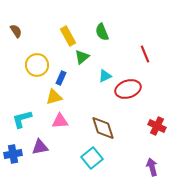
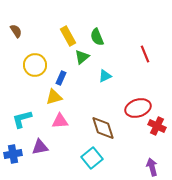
green semicircle: moved 5 px left, 5 px down
yellow circle: moved 2 px left
red ellipse: moved 10 px right, 19 px down
